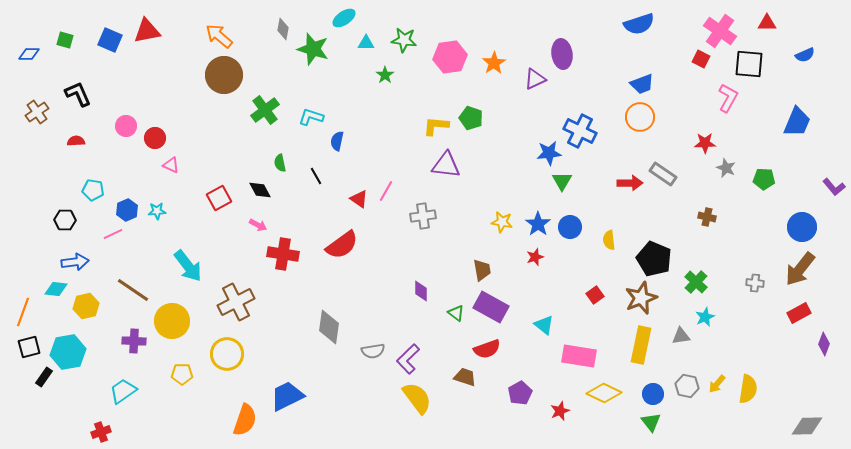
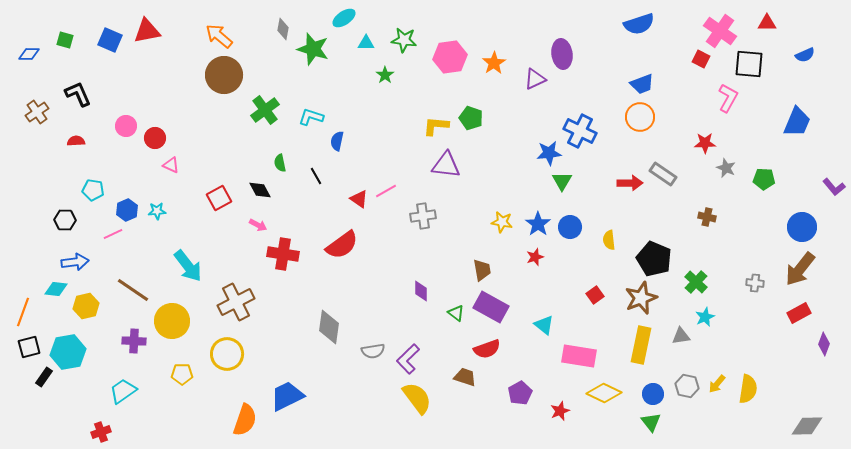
pink line at (386, 191): rotated 30 degrees clockwise
